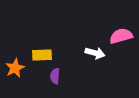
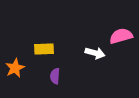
yellow rectangle: moved 2 px right, 6 px up
